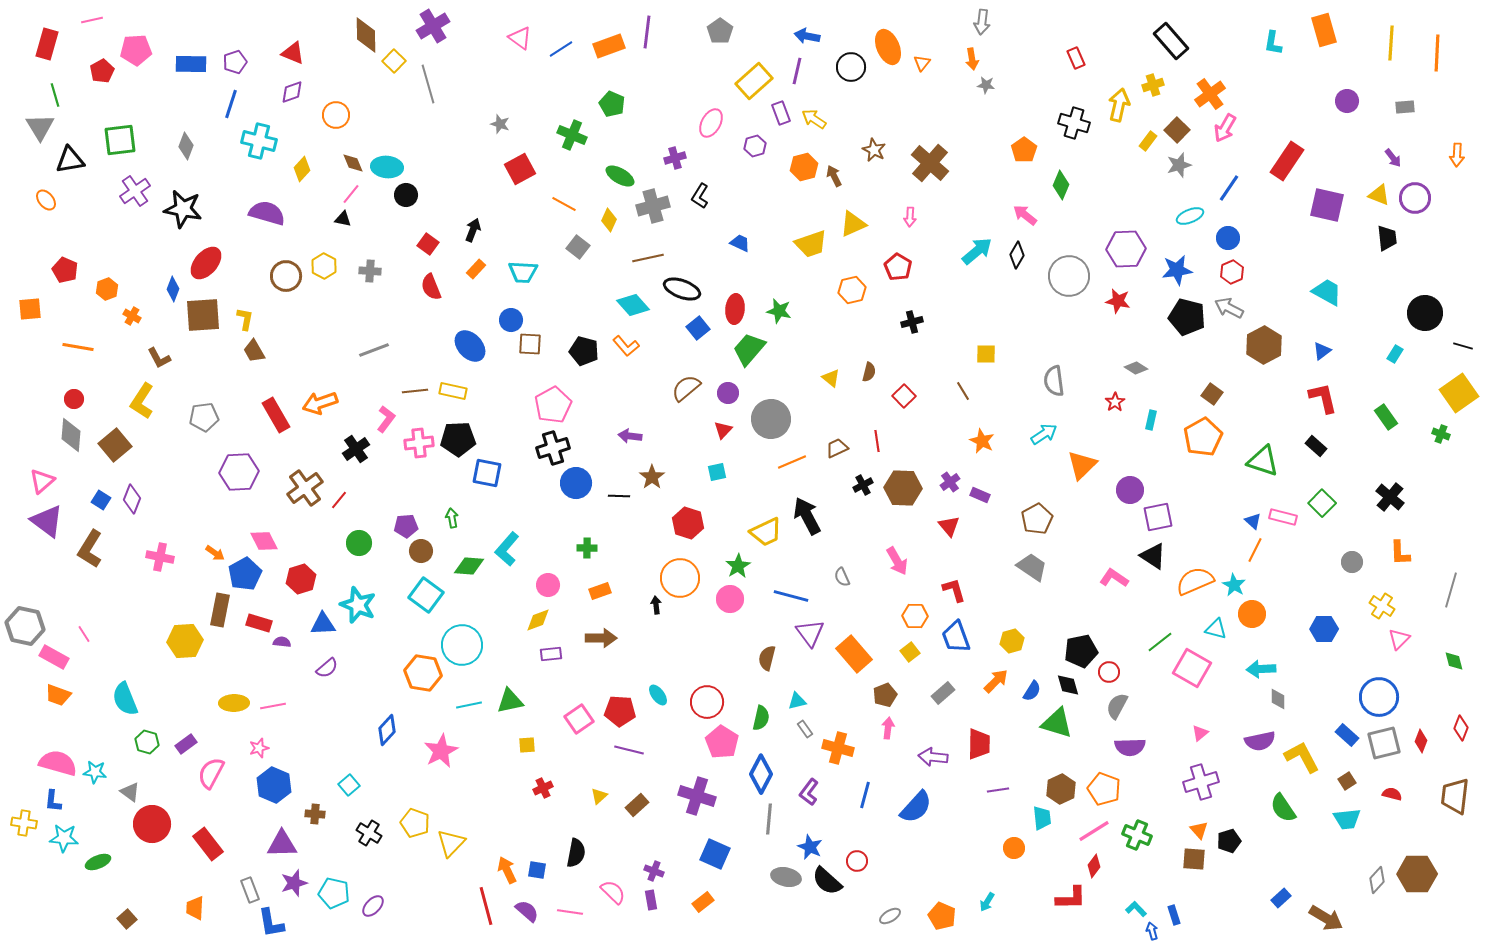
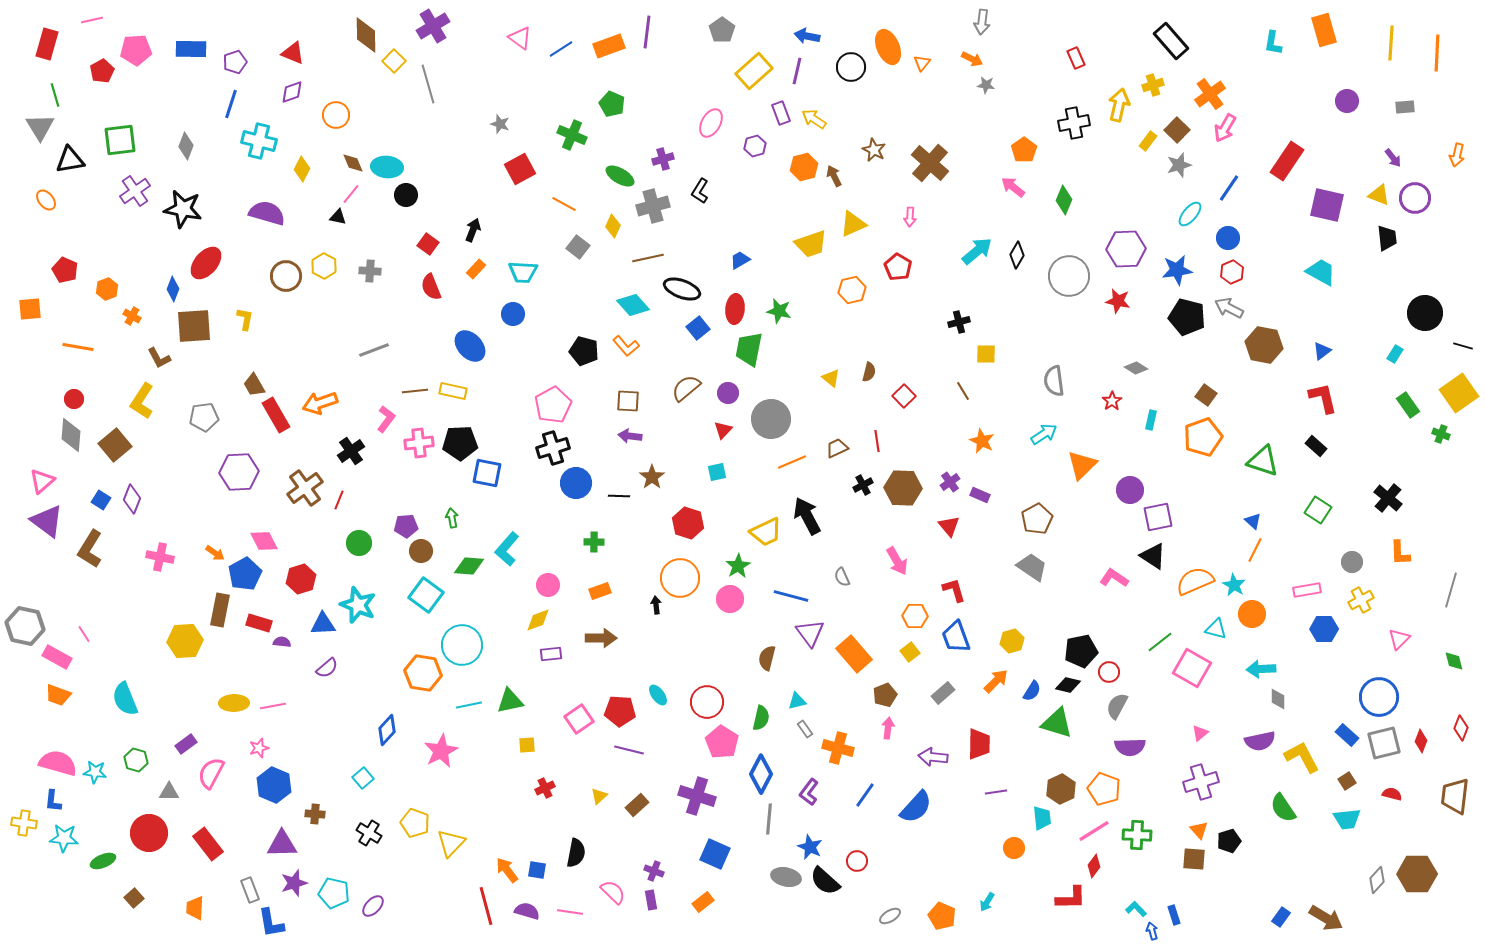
gray pentagon at (720, 31): moved 2 px right, 1 px up
orange arrow at (972, 59): rotated 55 degrees counterclockwise
blue rectangle at (191, 64): moved 15 px up
yellow rectangle at (754, 81): moved 10 px up
black cross at (1074, 123): rotated 28 degrees counterclockwise
orange arrow at (1457, 155): rotated 10 degrees clockwise
purple cross at (675, 158): moved 12 px left, 1 px down
yellow diamond at (302, 169): rotated 15 degrees counterclockwise
green diamond at (1061, 185): moved 3 px right, 15 px down
black L-shape at (700, 196): moved 5 px up
pink arrow at (1025, 215): moved 12 px left, 28 px up
cyan ellipse at (1190, 216): moved 2 px up; rotated 28 degrees counterclockwise
black triangle at (343, 219): moved 5 px left, 2 px up
yellow diamond at (609, 220): moved 4 px right, 6 px down
blue trapezoid at (740, 243): moved 17 px down; rotated 55 degrees counterclockwise
cyan trapezoid at (1327, 292): moved 6 px left, 20 px up
brown square at (203, 315): moved 9 px left, 11 px down
blue circle at (511, 320): moved 2 px right, 6 px up
black cross at (912, 322): moved 47 px right
brown square at (530, 344): moved 98 px right, 57 px down
brown hexagon at (1264, 345): rotated 21 degrees counterclockwise
green trapezoid at (749, 349): rotated 30 degrees counterclockwise
brown trapezoid at (254, 351): moved 34 px down
brown square at (1212, 394): moved 6 px left, 1 px down
red star at (1115, 402): moved 3 px left, 1 px up
green rectangle at (1386, 417): moved 22 px right, 12 px up
orange pentagon at (1203, 437): rotated 9 degrees clockwise
black pentagon at (458, 439): moved 2 px right, 4 px down
black cross at (356, 449): moved 5 px left, 2 px down
black cross at (1390, 497): moved 2 px left, 1 px down
red line at (339, 500): rotated 18 degrees counterclockwise
green square at (1322, 503): moved 4 px left, 7 px down; rotated 12 degrees counterclockwise
pink rectangle at (1283, 517): moved 24 px right, 73 px down; rotated 24 degrees counterclockwise
green cross at (587, 548): moved 7 px right, 6 px up
yellow cross at (1382, 606): moved 21 px left, 6 px up; rotated 30 degrees clockwise
pink rectangle at (54, 657): moved 3 px right
black diamond at (1068, 685): rotated 60 degrees counterclockwise
green hexagon at (147, 742): moved 11 px left, 18 px down
cyan square at (349, 785): moved 14 px right, 7 px up
red cross at (543, 788): moved 2 px right
purple line at (998, 790): moved 2 px left, 2 px down
gray triangle at (130, 792): moved 39 px right; rotated 35 degrees counterclockwise
blue line at (865, 795): rotated 20 degrees clockwise
red circle at (152, 824): moved 3 px left, 9 px down
green cross at (1137, 835): rotated 20 degrees counterclockwise
green ellipse at (98, 862): moved 5 px right, 1 px up
orange arrow at (507, 870): rotated 12 degrees counterclockwise
black semicircle at (827, 881): moved 2 px left
blue rectangle at (1281, 898): moved 19 px down; rotated 12 degrees counterclockwise
purple semicircle at (527, 911): rotated 25 degrees counterclockwise
brown square at (127, 919): moved 7 px right, 21 px up
